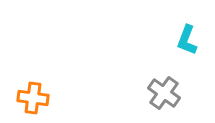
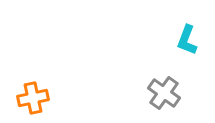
orange cross: rotated 20 degrees counterclockwise
